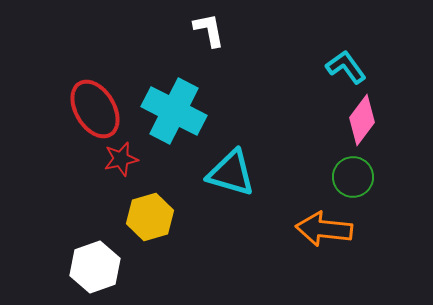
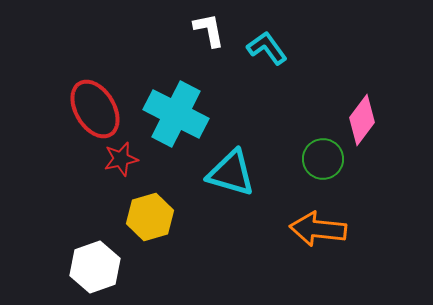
cyan L-shape: moved 79 px left, 19 px up
cyan cross: moved 2 px right, 3 px down
green circle: moved 30 px left, 18 px up
orange arrow: moved 6 px left
